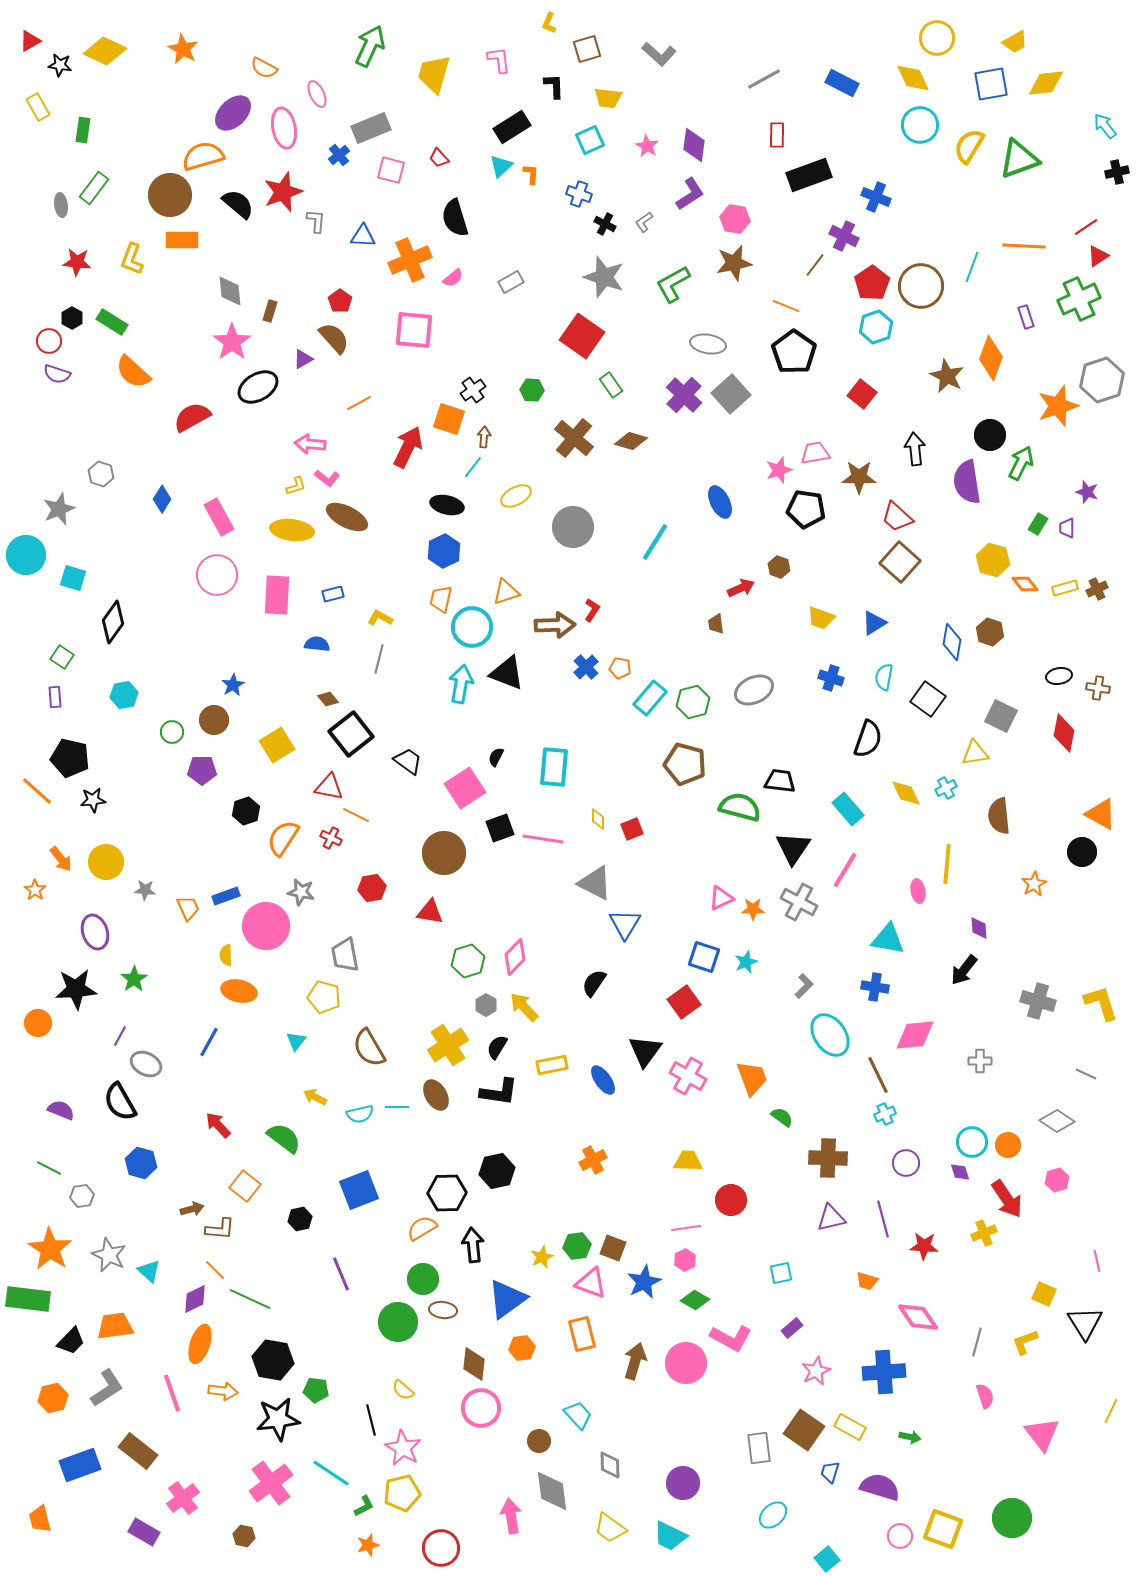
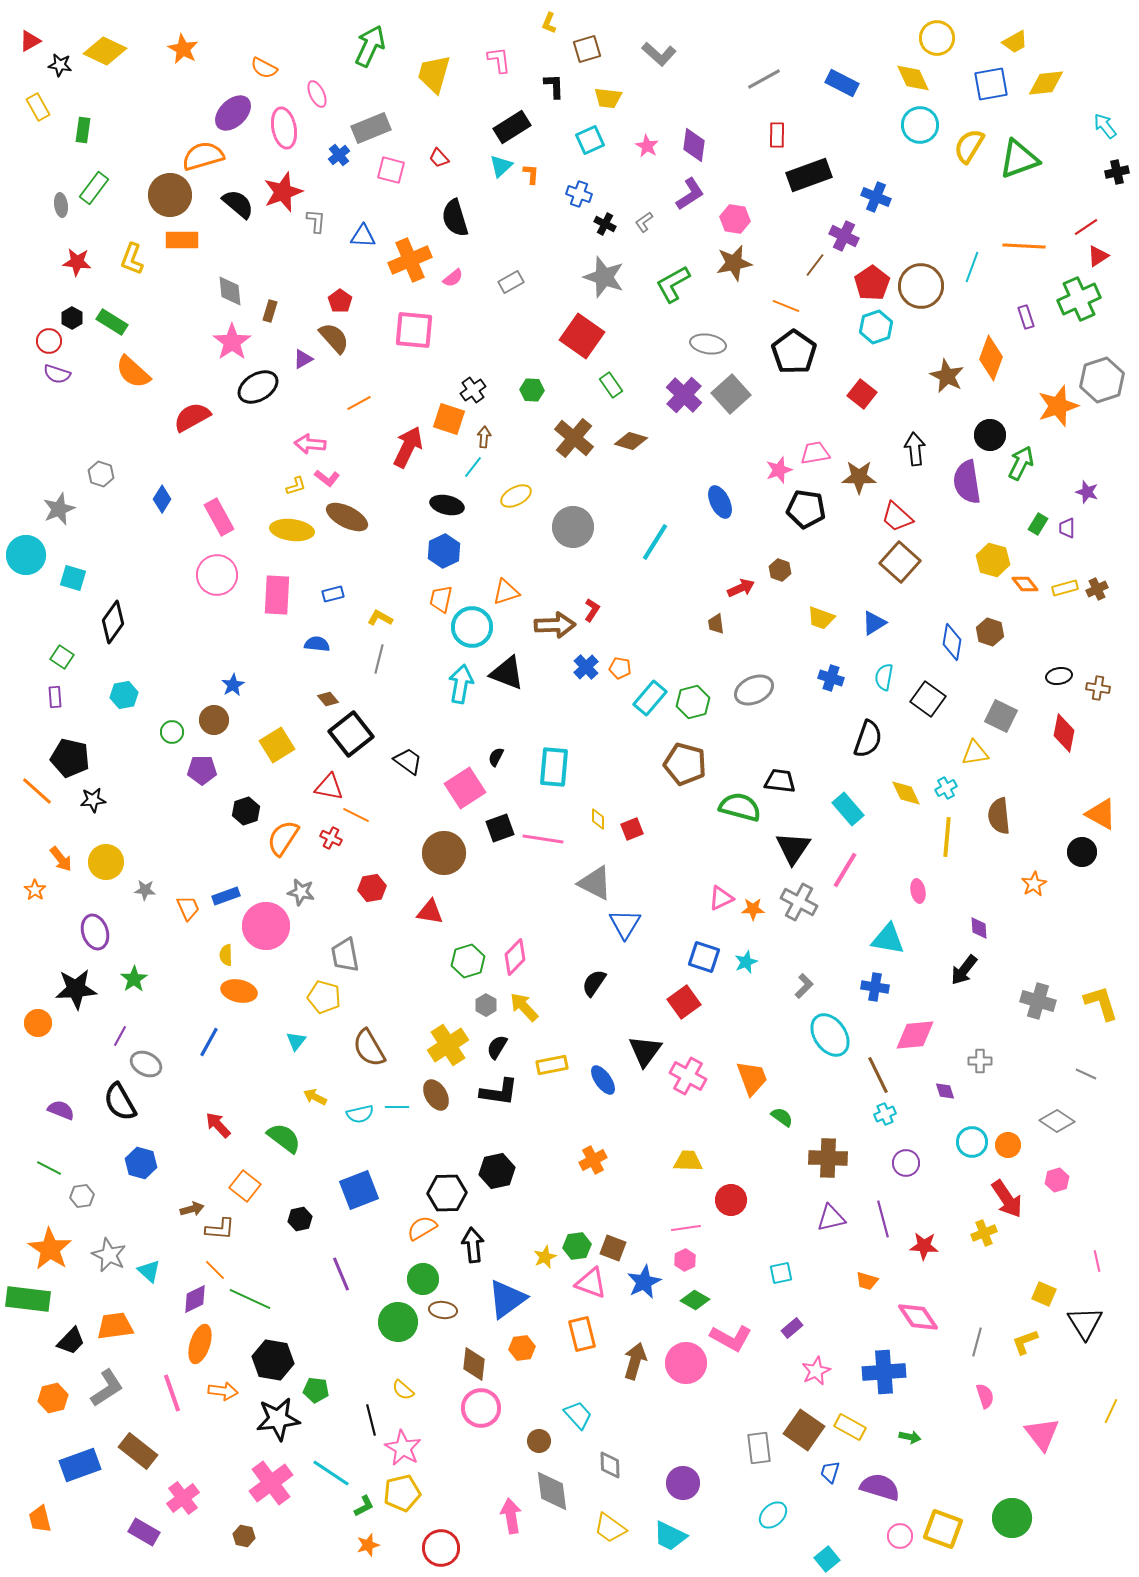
brown hexagon at (779, 567): moved 1 px right, 3 px down
yellow line at (947, 864): moved 27 px up
purple diamond at (960, 1172): moved 15 px left, 81 px up
yellow star at (542, 1257): moved 3 px right
